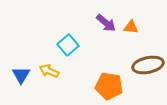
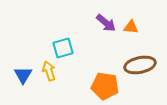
cyan square: moved 5 px left, 3 px down; rotated 25 degrees clockwise
brown ellipse: moved 8 px left
yellow arrow: rotated 48 degrees clockwise
blue triangle: moved 2 px right
orange pentagon: moved 4 px left
